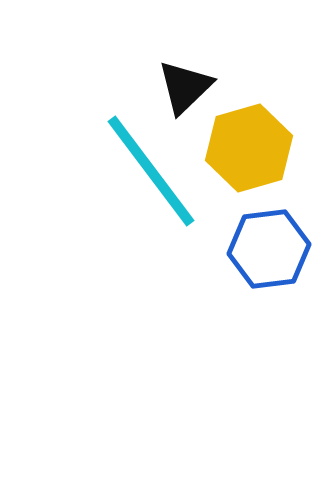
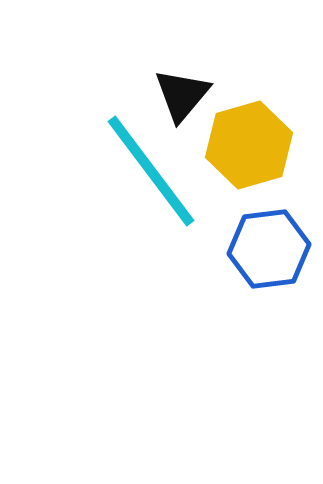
black triangle: moved 3 px left, 8 px down; rotated 6 degrees counterclockwise
yellow hexagon: moved 3 px up
